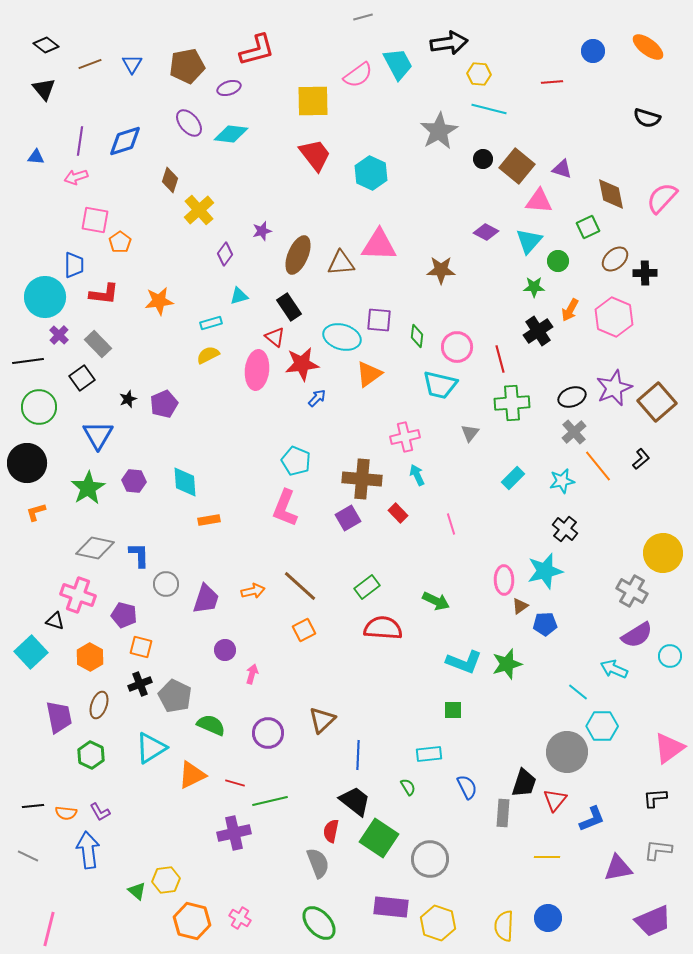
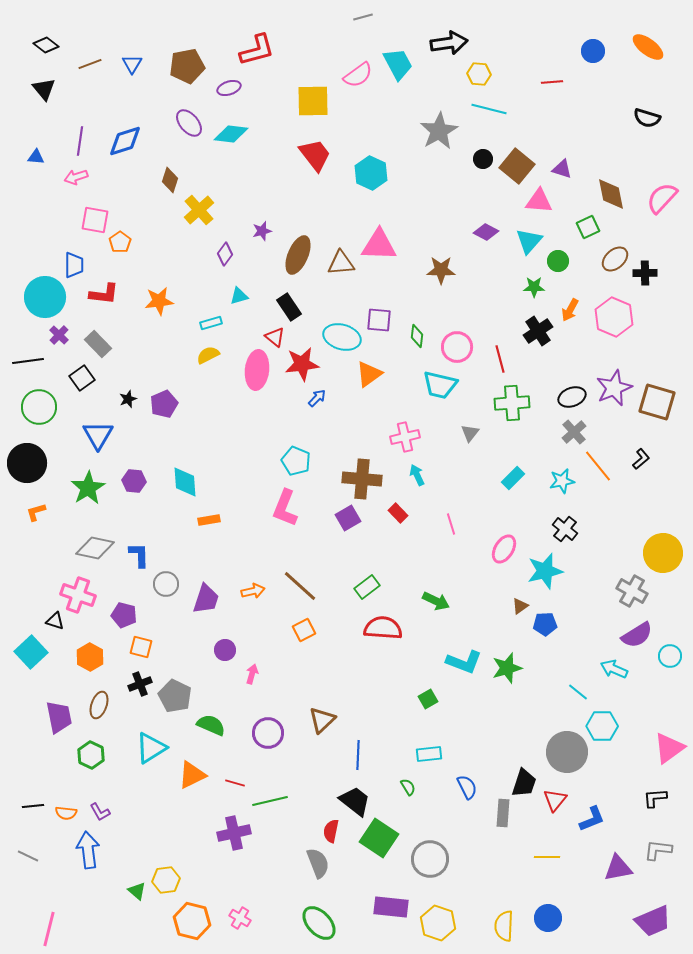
brown square at (657, 402): rotated 33 degrees counterclockwise
pink ellipse at (504, 580): moved 31 px up; rotated 32 degrees clockwise
green star at (507, 664): moved 4 px down
green square at (453, 710): moved 25 px left, 11 px up; rotated 30 degrees counterclockwise
